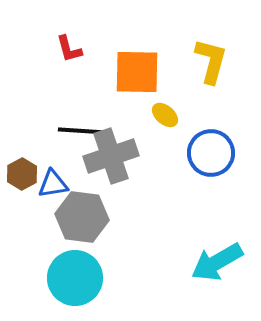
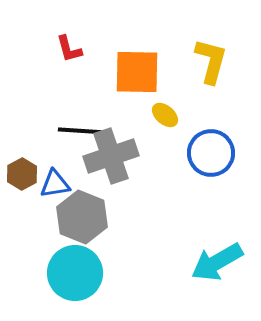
blue triangle: moved 2 px right
gray hexagon: rotated 15 degrees clockwise
cyan circle: moved 5 px up
